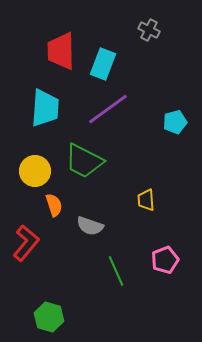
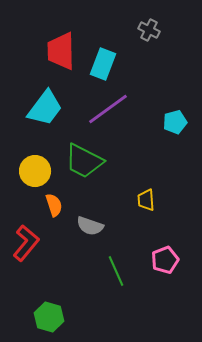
cyan trapezoid: rotated 33 degrees clockwise
